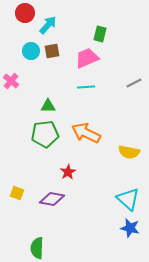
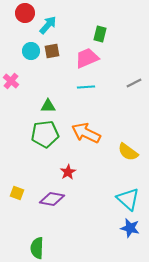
yellow semicircle: moved 1 px left; rotated 25 degrees clockwise
